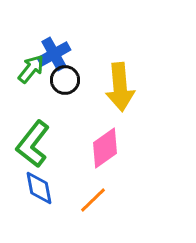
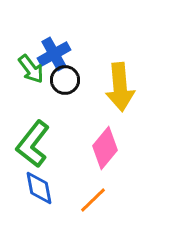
green arrow: rotated 104 degrees clockwise
pink diamond: rotated 15 degrees counterclockwise
